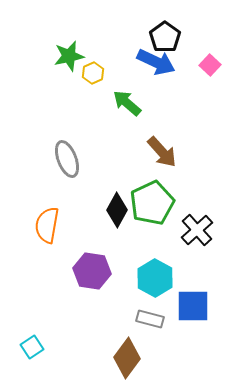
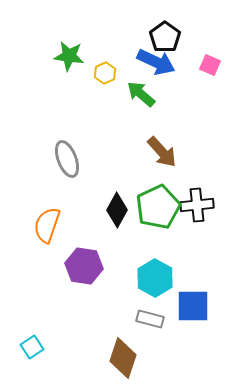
green star: rotated 20 degrees clockwise
pink square: rotated 20 degrees counterclockwise
yellow hexagon: moved 12 px right
green arrow: moved 14 px right, 9 px up
green pentagon: moved 6 px right, 4 px down
orange semicircle: rotated 9 degrees clockwise
black cross: moved 25 px up; rotated 36 degrees clockwise
purple hexagon: moved 8 px left, 5 px up
brown diamond: moved 4 px left; rotated 18 degrees counterclockwise
